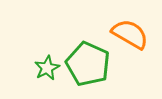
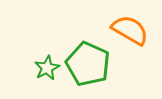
orange semicircle: moved 4 px up
